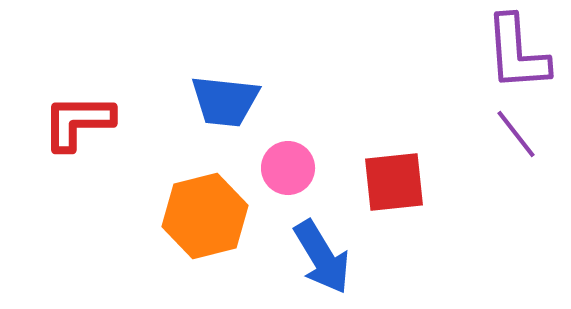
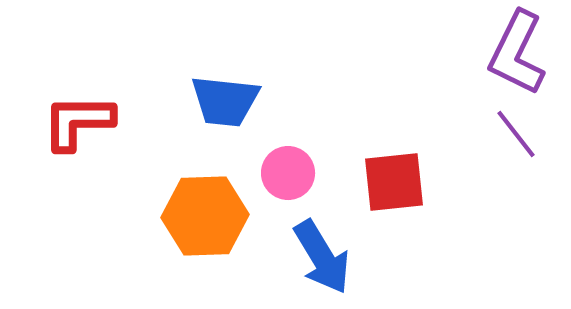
purple L-shape: rotated 30 degrees clockwise
pink circle: moved 5 px down
orange hexagon: rotated 12 degrees clockwise
